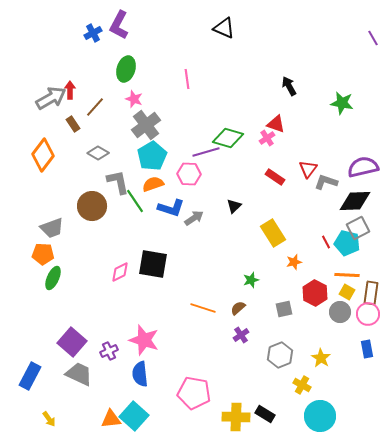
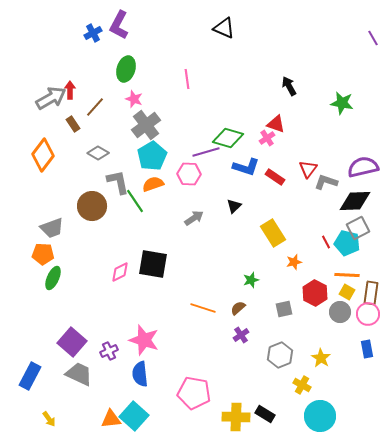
blue L-shape at (171, 208): moved 75 px right, 41 px up
